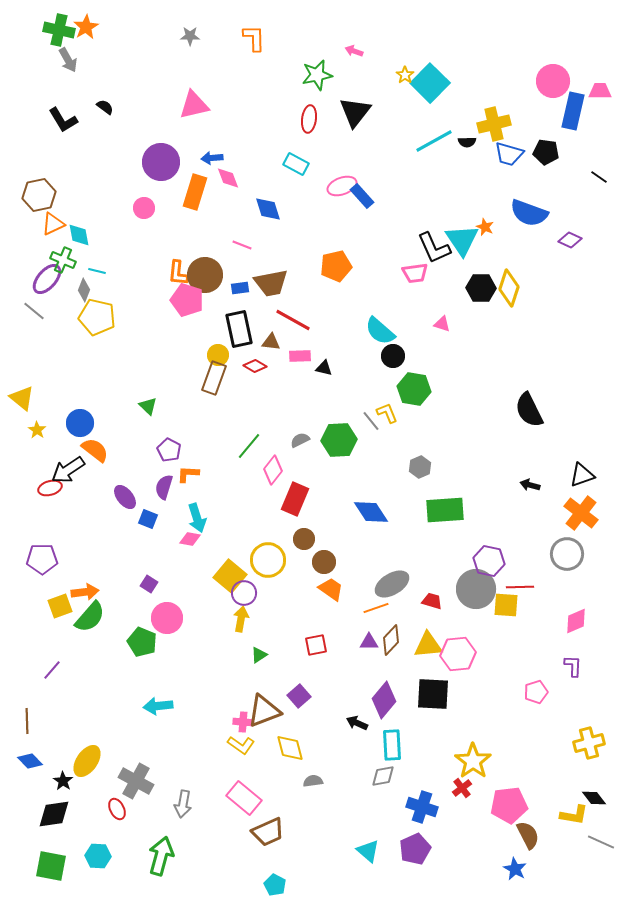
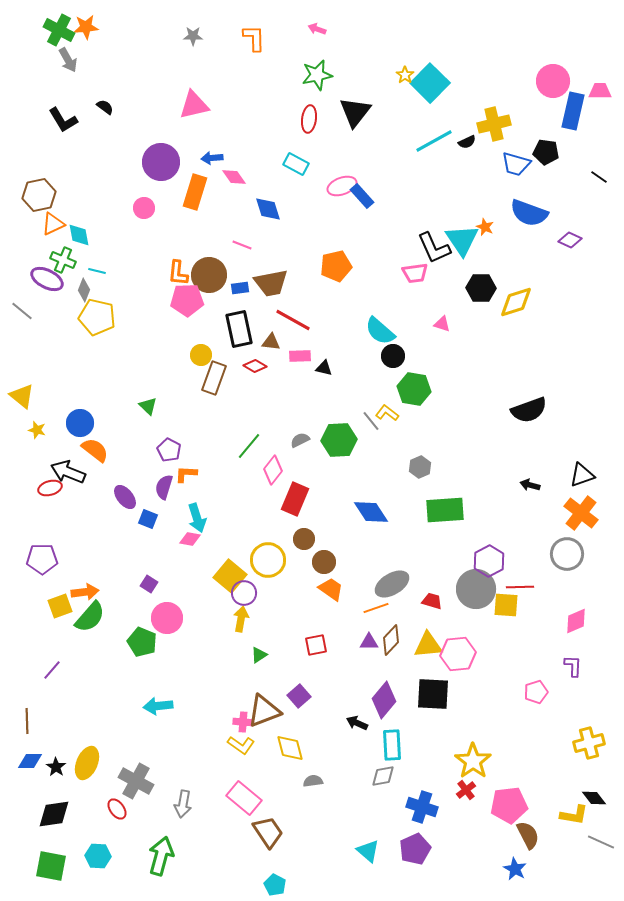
orange star at (86, 27): rotated 25 degrees clockwise
green cross at (59, 30): rotated 16 degrees clockwise
gray star at (190, 36): moved 3 px right
pink arrow at (354, 51): moved 37 px left, 22 px up
black semicircle at (467, 142): rotated 24 degrees counterclockwise
blue trapezoid at (509, 154): moved 7 px right, 10 px down
pink diamond at (228, 178): moved 6 px right, 1 px up; rotated 15 degrees counterclockwise
brown circle at (205, 275): moved 4 px right
purple ellipse at (47, 279): rotated 76 degrees clockwise
yellow diamond at (509, 288): moved 7 px right, 14 px down; rotated 54 degrees clockwise
pink pentagon at (187, 300): rotated 20 degrees counterclockwise
gray line at (34, 311): moved 12 px left
yellow circle at (218, 355): moved 17 px left
yellow triangle at (22, 398): moved 2 px up
black semicircle at (529, 410): rotated 84 degrees counterclockwise
yellow L-shape at (387, 413): rotated 30 degrees counterclockwise
yellow star at (37, 430): rotated 18 degrees counterclockwise
black arrow at (68, 470): moved 2 px down; rotated 56 degrees clockwise
orange L-shape at (188, 474): moved 2 px left
purple hexagon at (489, 561): rotated 20 degrees clockwise
blue diamond at (30, 761): rotated 45 degrees counterclockwise
yellow ellipse at (87, 761): moved 2 px down; rotated 12 degrees counterclockwise
black star at (63, 781): moved 7 px left, 14 px up
red cross at (462, 788): moved 4 px right, 2 px down
red ellipse at (117, 809): rotated 10 degrees counterclockwise
brown trapezoid at (268, 832): rotated 100 degrees counterclockwise
